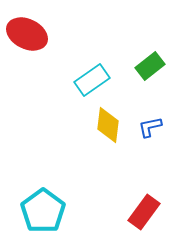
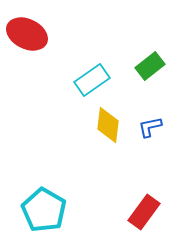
cyan pentagon: moved 1 px right, 1 px up; rotated 6 degrees counterclockwise
